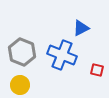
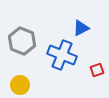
gray hexagon: moved 11 px up
red square: rotated 32 degrees counterclockwise
